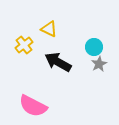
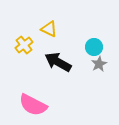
pink semicircle: moved 1 px up
